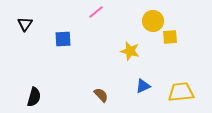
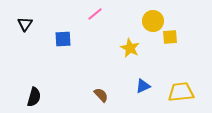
pink line: moved 1 px left, 2 px down
yellow star: moved 3 px up; rotated 12 degrees clockwise
